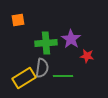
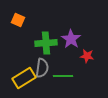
orange square: rotated 32 degrees clockwise
